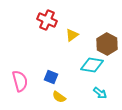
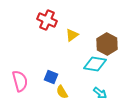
cyan diamond: moved 3 px right, 1 px up
yellow semicircle: moved 3 px right, 5 px up; rotated 24 degrees clockwise
